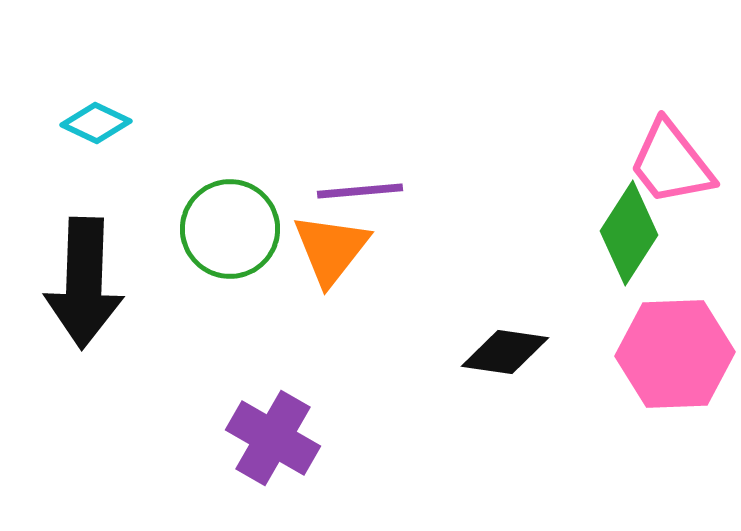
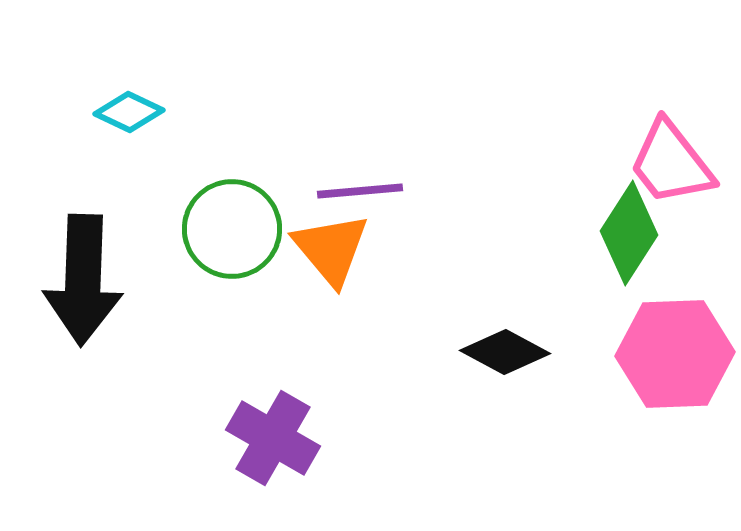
cyan diamond: moved 33 px right, 11 px up
green circle: moved 2 px right
orange triangle: rotated 18 degrees counterclockwise
black arrow: moved 1 px left, 3 px up
black diamond: rotated 20 degrees clockwise
